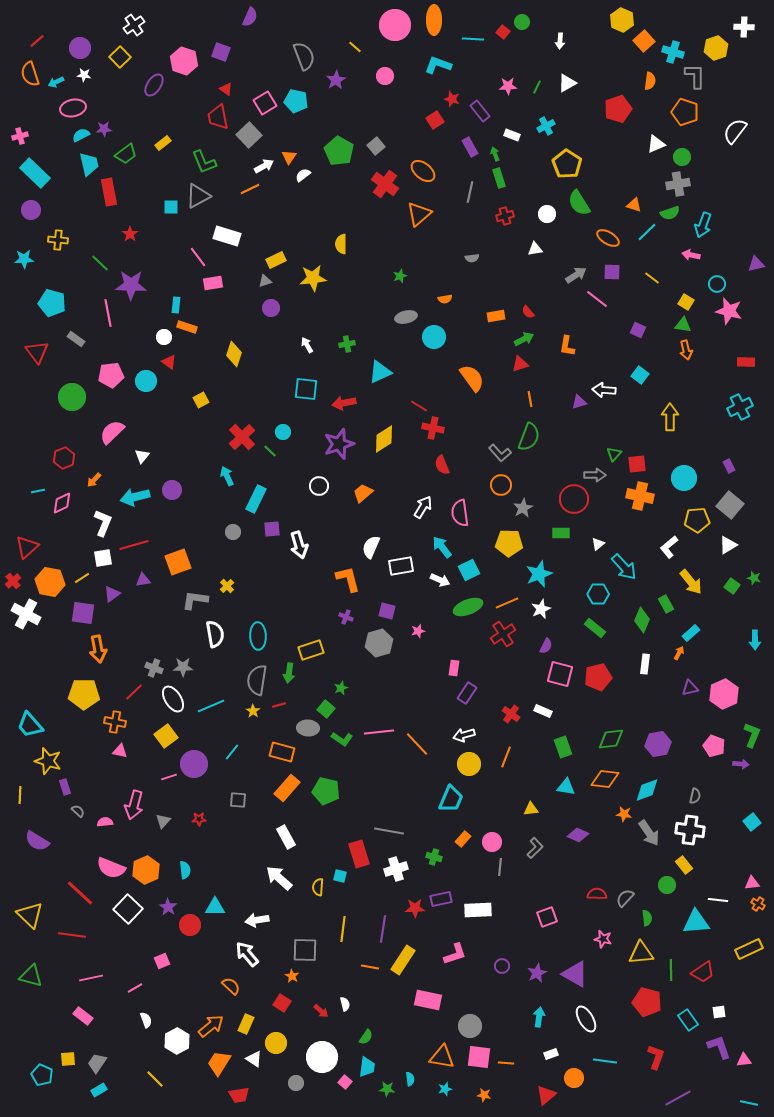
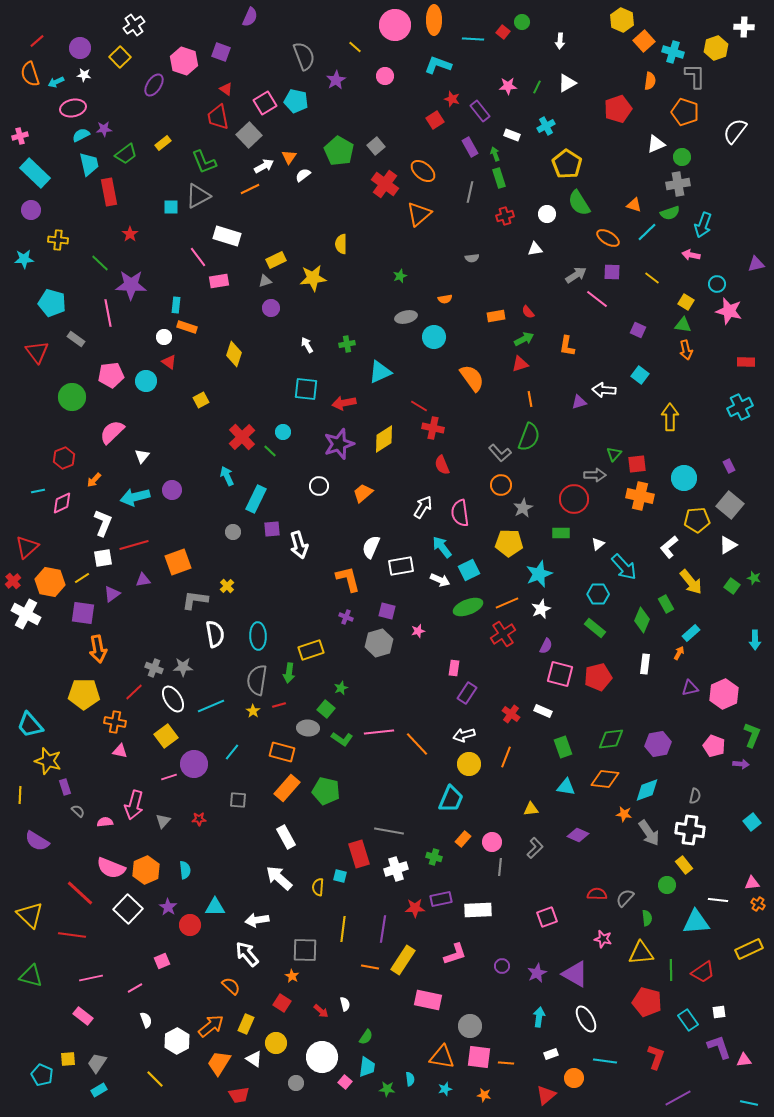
pink rectangle at (213, 283): moved 6 px right, 2 px up
